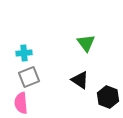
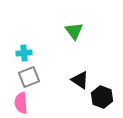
green triangle: moved 12 px left, 12 px up
black hexagon: moved 6 px left
